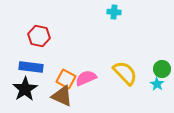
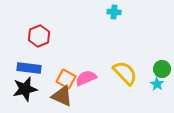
red hexagon: rotated 25 degrees clockwise
blue rectangle: moved 2 px left, 1 px down
black star: rotated 20 degrees clockwise
